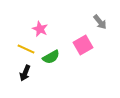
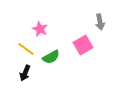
gray arrow: rotated 28 degrees clockwise
yellow line: rotated 12 degrees clockwise
